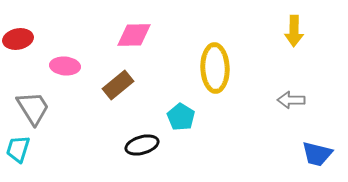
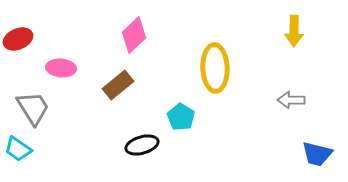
pink diamond: rotated 42 degrees counterclockwise
red ellipse: rotated 12 degrees counterclockwise
pink ellipse: moved 4 px left, 2 px down
cyan trapezoid: rotated 72 degrees counterclockwise
